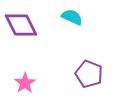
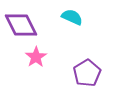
purple pentagon: moved 2 px left, 1 px up; rotated 20 degrees clockwise
pink star: moved 11 px right, 26 px up
